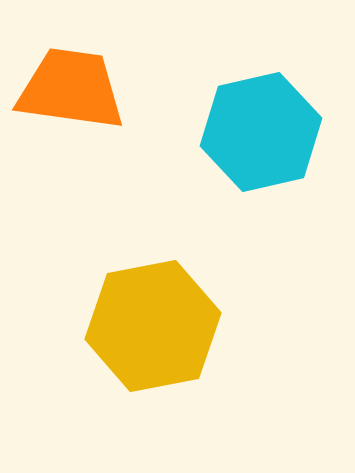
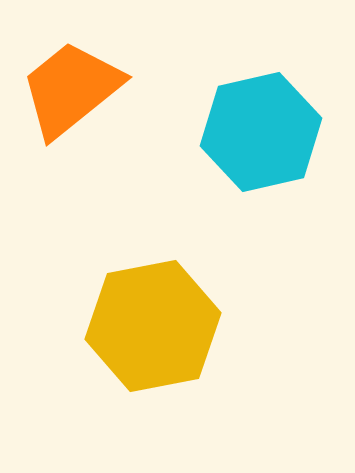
orange trapezoid: rotated 47 degrees counterclockwise
